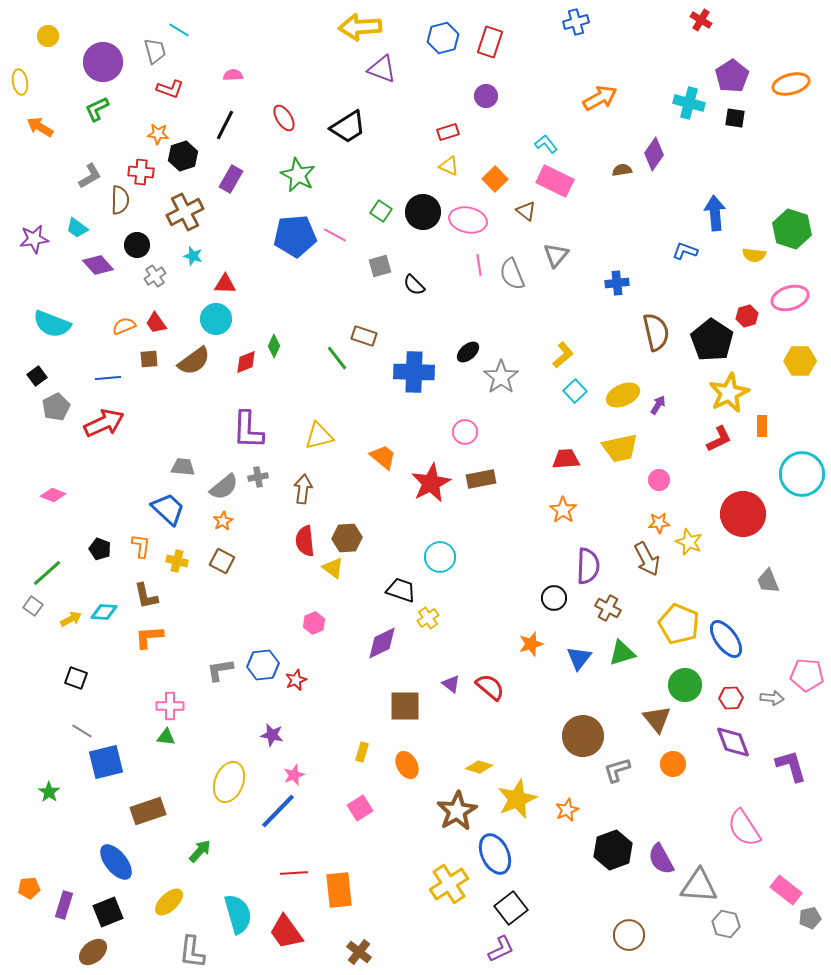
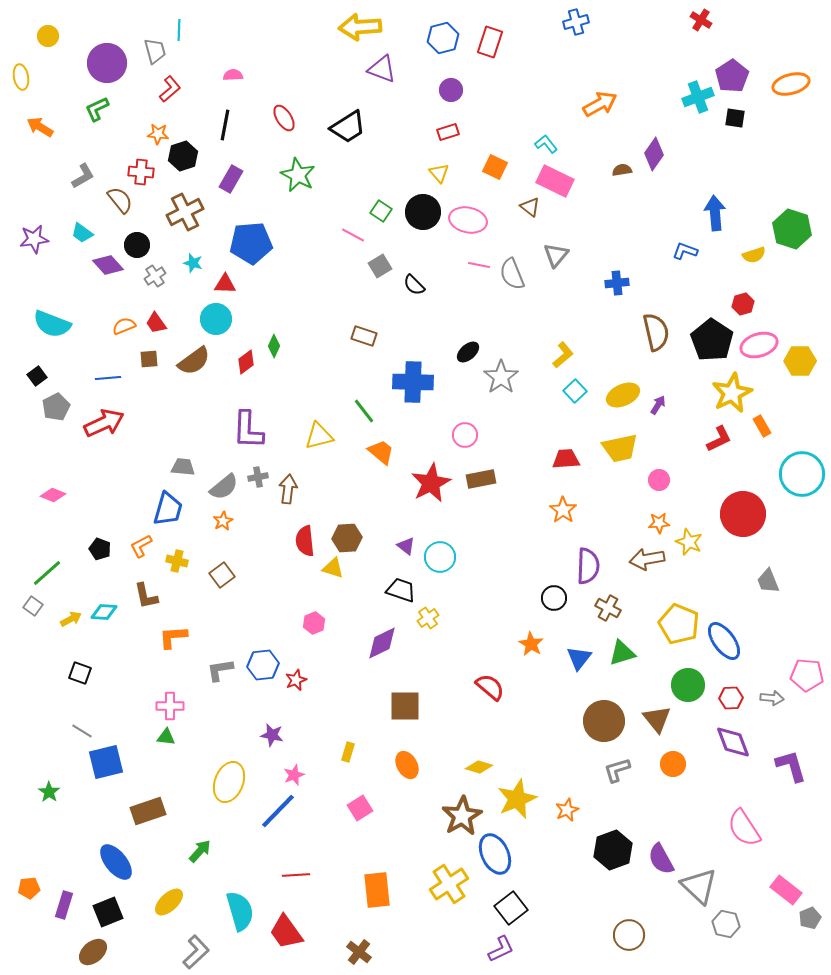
cyan line at (179, 30): rotated 60 degrees clockwise
purple circle at (103, 62): moved 4 px right, 1 px down
yellow ellipse at (20, 82): moved 1 px right, 5 px up
red L-shape at (170, 89): rotated 60 degrees counterclockwise
purple circle at (486, 96): moved 35 px left, 6 px up
orange arrow at (600, 98): moved 6 px down
cyan cross at (689, 103): moved 9 px right, 6 px up; rotated 36 degrees counterclockwise
black line at (225, 125): rotated 16 degrees counterclockwise
yellow triangle at (449, 166): moved 10 px left, 7 px down; rotated 25 degrees clockwise
gray L-shape at (90, 176): moved 7 px left
orange square at (495, 179): moved 12 px up; rotated 20 degrees counterclockwise
brown semicircle at (120, 200): rotated 40 degrees counterclockwise
brown triangle at (526, 211): moved 4 px right, 4 px up
cyan trapezoid at (77, 228): moved 5 px right, 5 px down
pink line at (335, 235): moved 18 px right
blue pentagon at (295, 236): moved 44 px left, 7 px down
yellow semicircle at (754, 255): rotated 25 degrees counterclockwise
cyan star at (193, 256): moved 7 px down
purple diamond at (98, 265): moved 10 px right
pink line at (479, 265): rotated 70 degrees counterclockwise
gray square at (380, 266): rotated 15 degrees counterclockwise
pink ellipse at (790, 298): moved 31 px left, 47 px down
red hexagon at (747, 316): moved 4 px left, 12 px up
green line at (337, 358): moved 27 px right, 53 px down
red diamond at (246, 362): rotated 15 degrees counterclockwise
blue cross at (414, 372): moved 1 px left, 10 px down
yellow star at (729, 393): moved 3 px right
orange rectangle at (762, 426): rotated 30 degrees counterclockwise
pink circle at (465, 432): moved 3 px down
orange trapezoid at (383, 457): moved 2 px left, 5 px up
brown arrow at (303, 489): moved 15 px left
blue trapezoid at (168, 509): rotated 63 degrees clockwise
orange L-shape at (141, 546): rotated 125 degrees counterclockwise
brown arrow at (647, 559): rotated 108 degrees clockwise
brown square at (222, 561): moved 14 px down; rotated 25 degrees clockwise
yellow triangle at (333, 568): rotated 20 degrees counterclockwise
orange L-shape at (149, 637): moved 24 px right
blue ellipse at (726, 639): moved 2 px left, 2 px down
orange star at (531, 644): rotated 25 degrees counterclockwise
black square at (76, 678): moved 4 px right, 5 px up
purple triangle at (451, 684): moved 45 px left, 138 px up
green circle at (685, 685): moved 3 px right
brown circle at (583, 736): moved 21 px right, 15 px up
yellow rectangle at (362, 752): moved 14 px left
brown star at (457, 811): moved 5 px right, 5 px down
red line at (294, 873): moved 2 px right, 2 px down
gray triangle at (699, 886): rotated 39 degrees clockwise
orange rectangle at (339, 890): moved 38 px right
cyan semicircle at (238, 914): moved 2 px right, 3 px up
gray pentagon at (810, 918): rotated 10 degrees counterclockwise
gray L-shape at (192, 952): moved 4 px right; rotated 140 degrees counterclockwise
